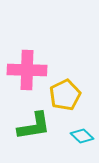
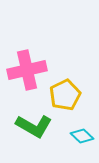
pink cross: rotated 15 degrees counterclockwise
green L-shape: rotated 39 degrees clockwise
